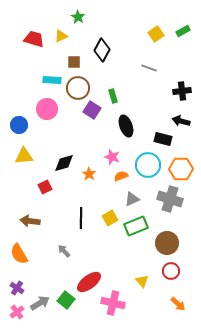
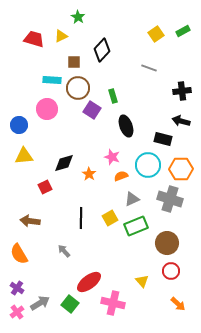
black diamond at (102, 50): rotated 15 degrees clockwise
green square at (66, 300): moved 4 px right, 4 px down
